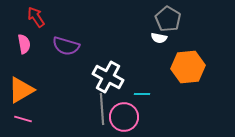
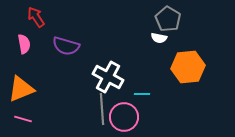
orange triangle: moved 1 px up; rotated 8 degrees clockwise
